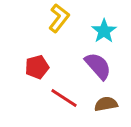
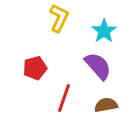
yellow L-shape: rotated 12 degrees counterclockwise
red pentagon: moved 2 px left, 1 px down
red line: rotated 76 degrees clockwise
brown semicircle: moved 1 px down
